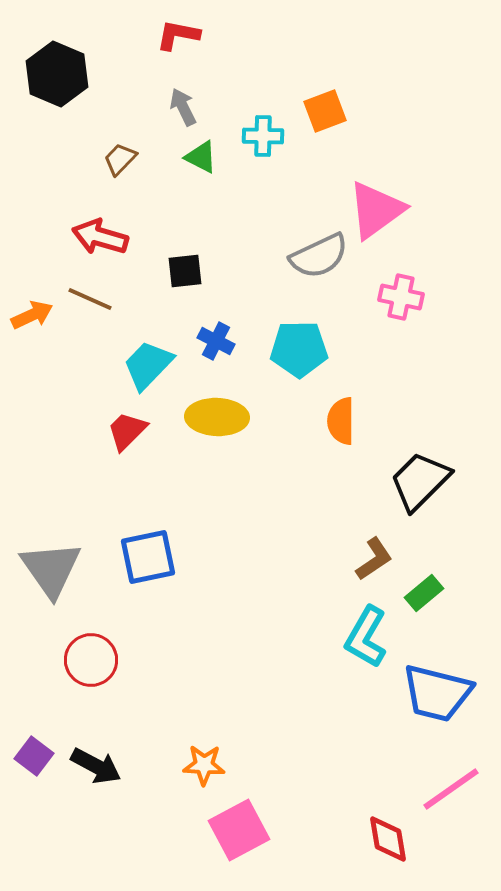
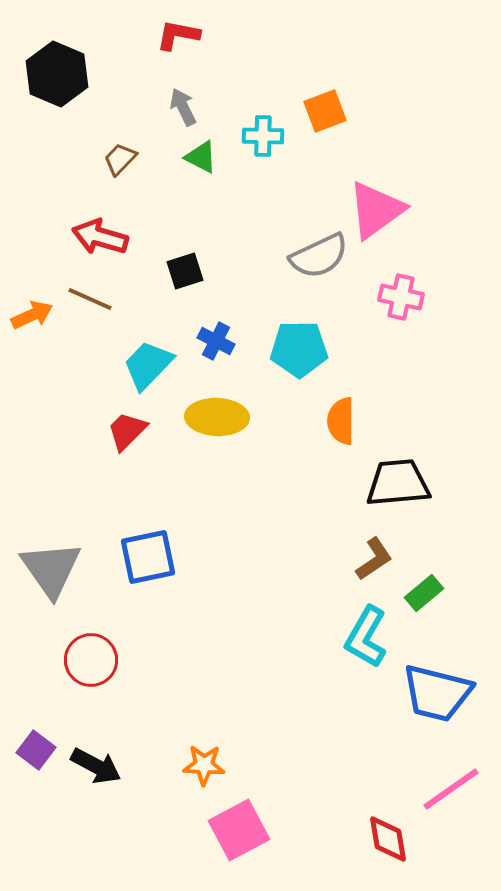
black square: rotated 12 degrees counterclockwise
black trapezoid: moved 22 px left, 2 px down; rotated 40 degrees clockwise
purple square: moved 2 px right, 6 px up
